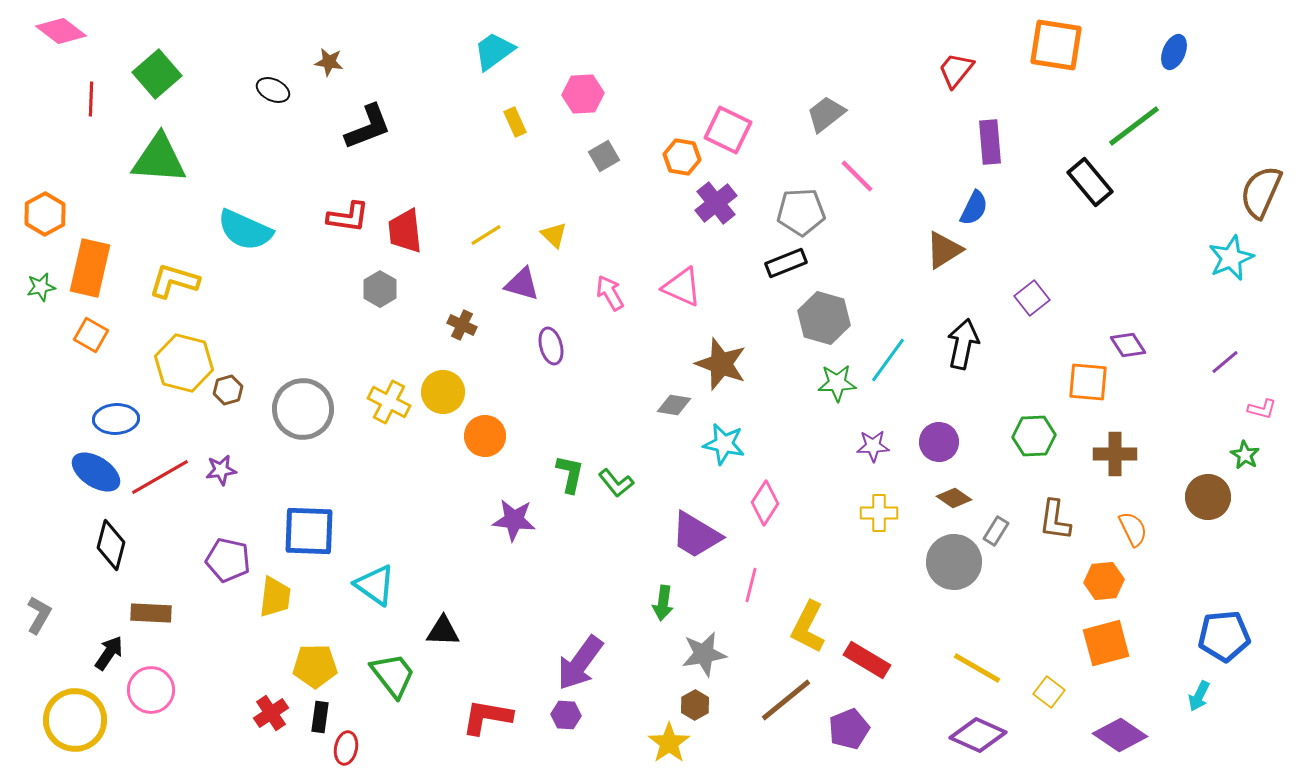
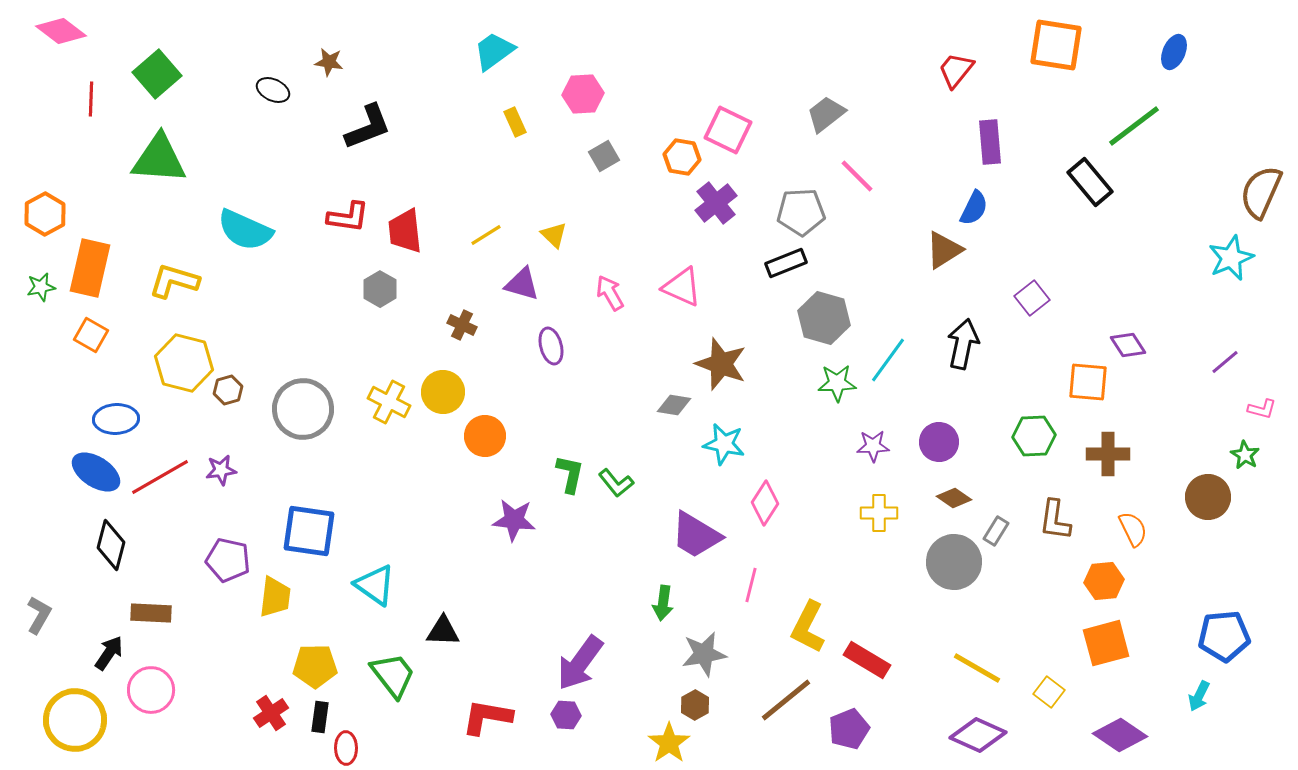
brown cross at (1115, 454): moved 7 px left
blue square at (309, 531): rotated 6 degrees clockwise
red ellipse at (346, 748): rotated 12 degrees counterclockwise
